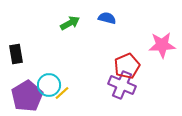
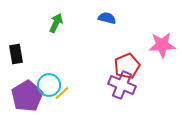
green arrow: moved 14 px left; rotated 36 degrees counterclockwise
